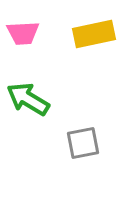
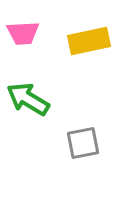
yellow rectangle: moved 5 px left, 7 px down
